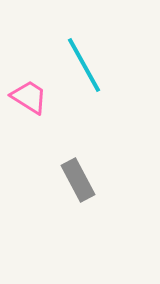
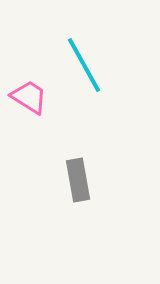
gray rectangle: rotated 18 degrees clockwise
